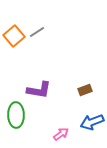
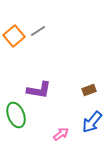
gray line: moved 1 px right, 1 px up
brown rectangle: moved 4 px right
green ellipse: rotated 20 degrees counterclockwise
blue arrow: rotated 30 degrees counterclockwise
